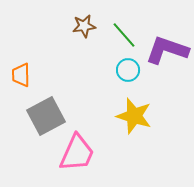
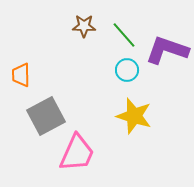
brown star: rotated 10 degrees clockwise
cyan circle: moved 1 px left
